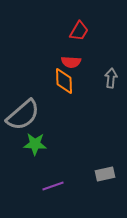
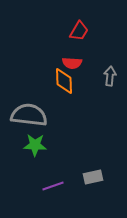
red semicircle: moved 1 px right, 1 px down
gray arrow: moved 1 px left, 2 px up
gray semicircle: moved 6 px right; rotated 132 degrees counterclockwise
green star: moved 1 px down
gray rectangle: moved 12 px left, 3 px down
